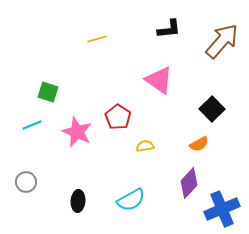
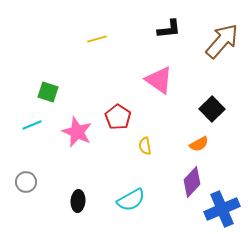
yellow semicircle: rotated 90 degrees counterclockwise
purple diamond: moved 3 px right, 1 px up
